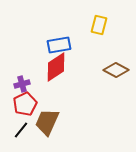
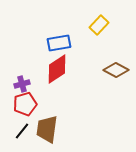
yellow rectangle: rotated 30 degrees clockwise
blue rectangle: moved 2 px up
red diamond: moved 1 px right, 2 px down
red pentagon: rotated 10 degrees clockwise
brown trapezoid: moved 7 px down; rotated 16 degrees counterclockwise
black line: moved 1 px right, 1 px down
